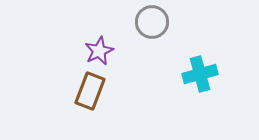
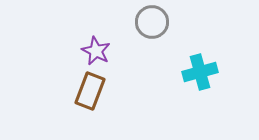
purple star: moved 3 px left; rotated 20 degrees counterclockwise
cyan cross: moved 2 px up
